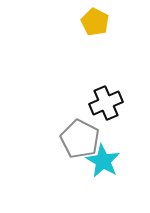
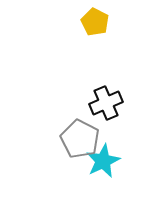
cyan star: rotated 16 degrees clockwise
